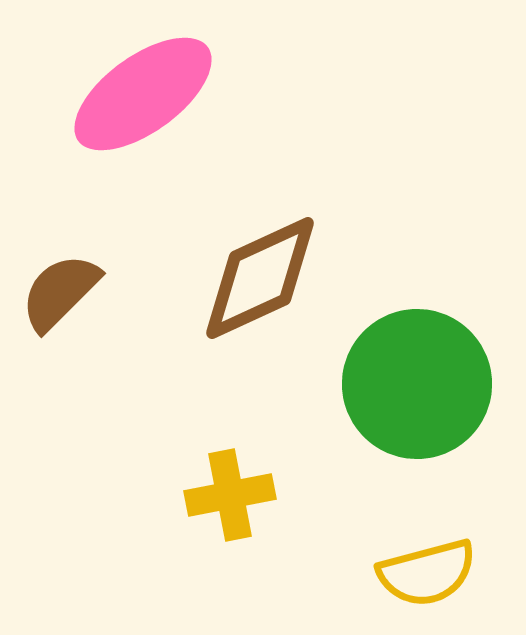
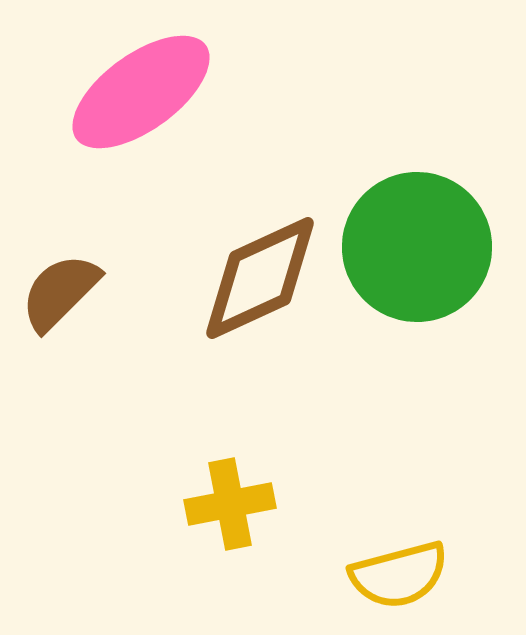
pink ellipse: moved 2 px left, 2 px up
green circle: moved 137 px up
yellow cross: moved 9 px down
yellow semicircle: moved 28 px left, 2 px down
